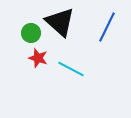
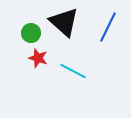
black triangle: moved 4 px right
blue line: moved 1 px right
cyan line: moved 2 px right, 2 px down
